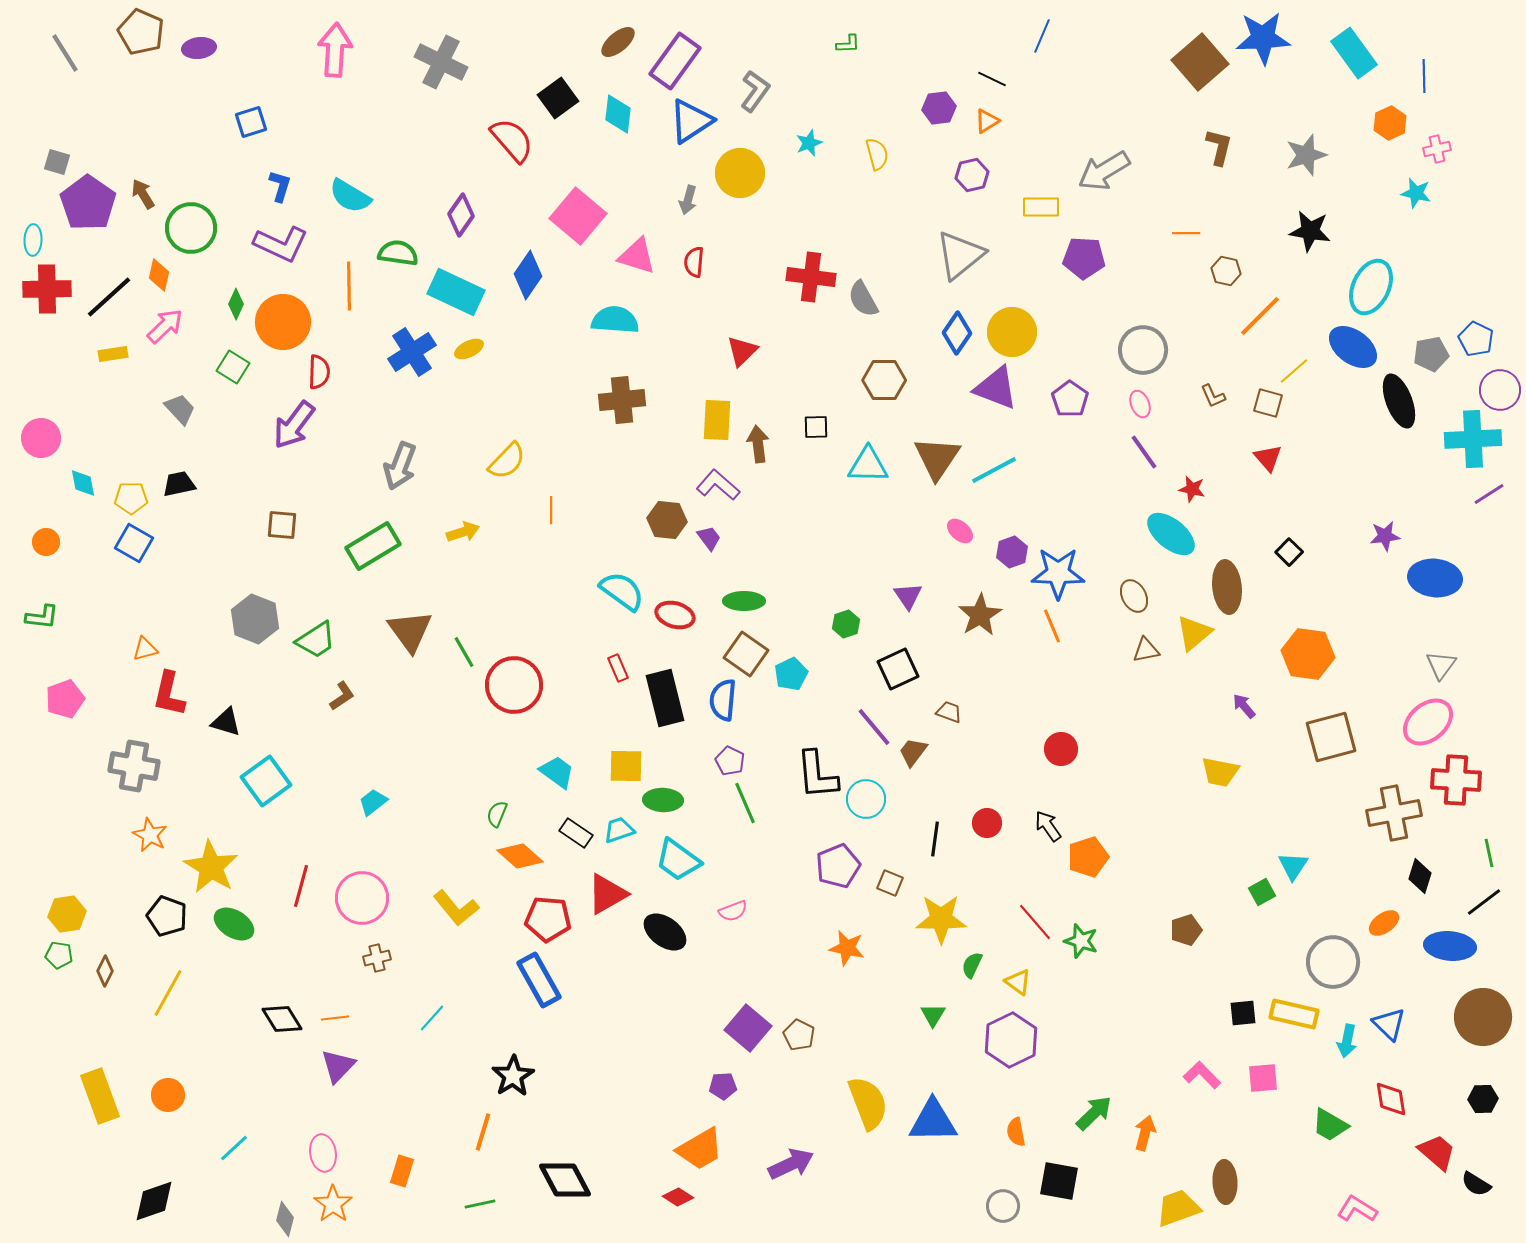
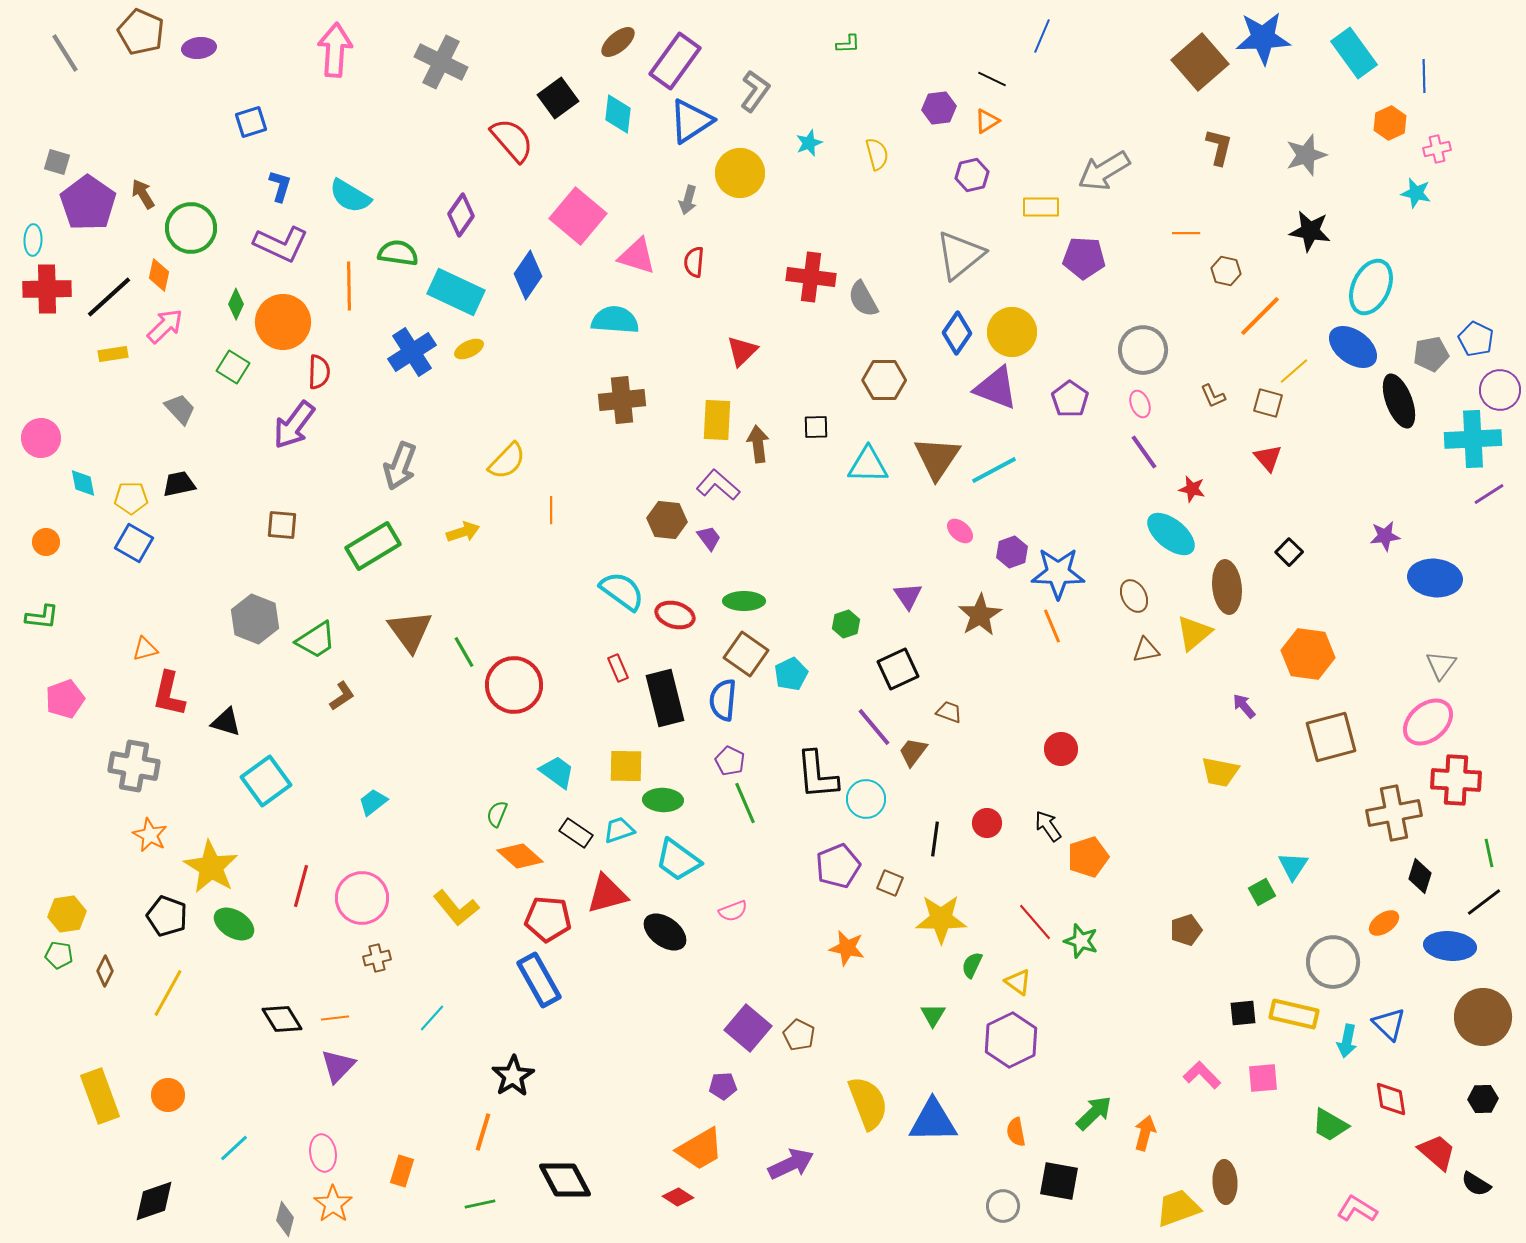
red triangle at (607, 894): rotated 15 degrees clockwise
